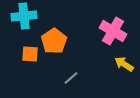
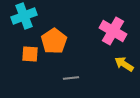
cyan cross: rotated 15 degrees counterclockwise
gray line: rotated 35 degrees clockwise
